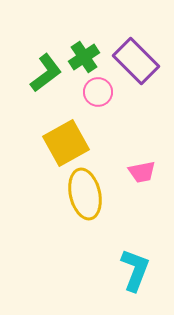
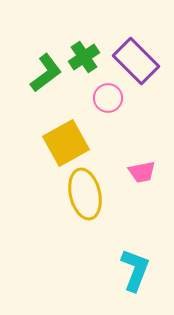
pink circle: moved 10 px right, 6 px down
